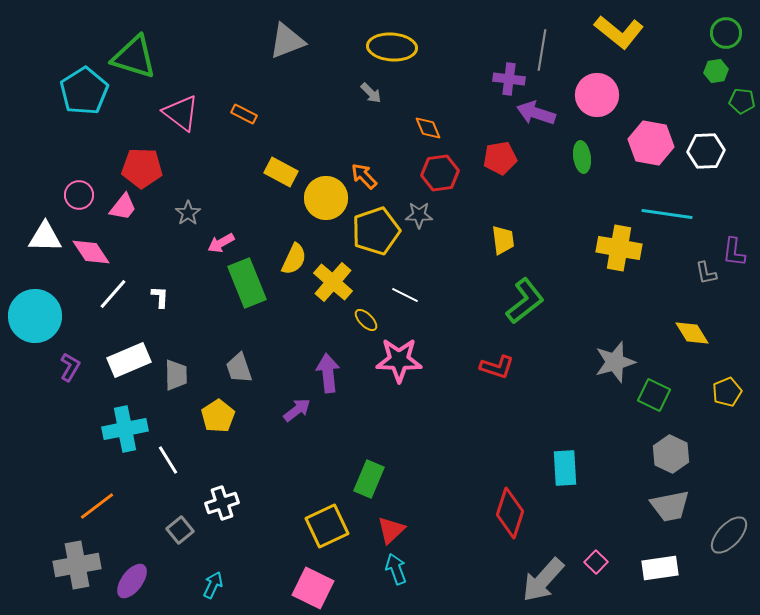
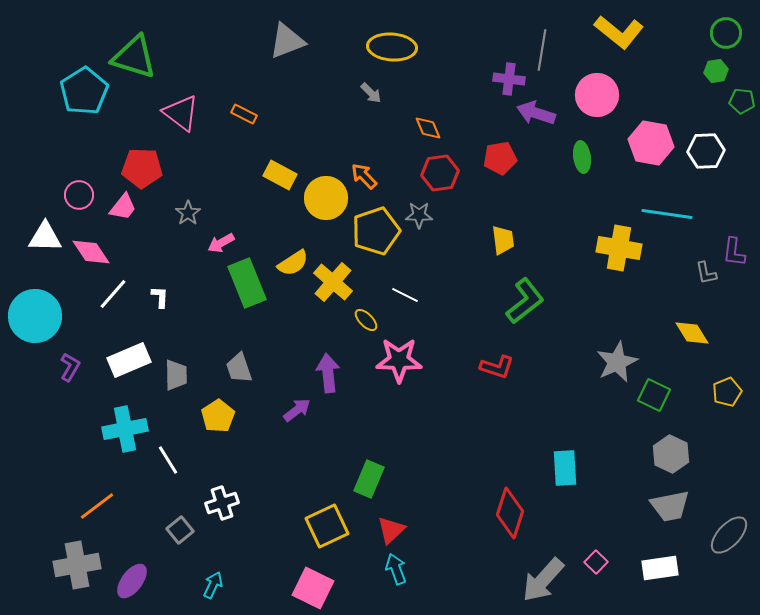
yellow rectangle at (281, 172): moved 1 px left, 3 px down
yellow semicircle at (294, 259): moved 1 px left, 4 px down; rotated 32 degrees clockwise
gray star at (615, 362): moved 2 px right; rotated 9 degrees counterclockwise
